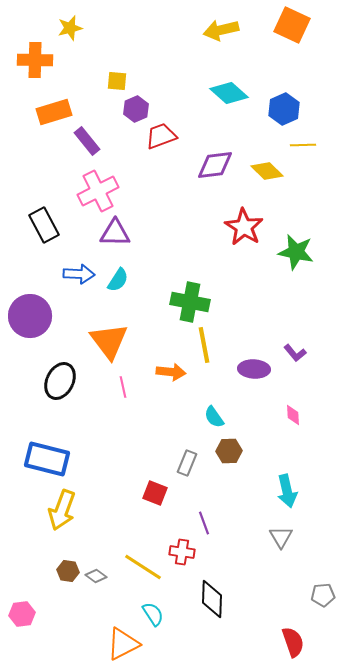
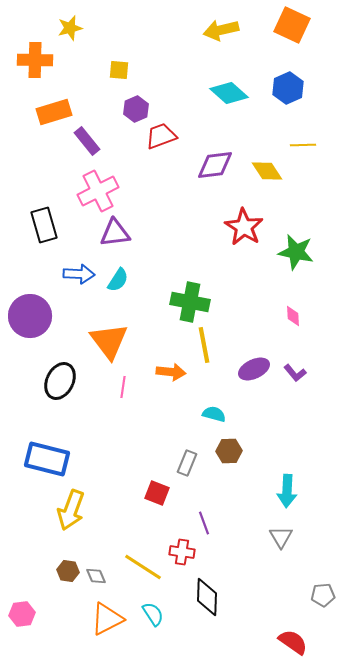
yellow square at (117, 81): moved 2 px right, 11 px up
blue hexagon at (284, 109): moved 4 px right, 21 px up
yellow diamond at (267, 171): rotated 12 degrees clockwise
black rectangle at (44, 225): rotated 12 degrees clockwise
purple triangle at (115, 233): rotated 8 degrees counterclockwise
purple L-shape at (295, 353): moved 20 px down
purple ellipse at (254, 369): rotated 28 degrees counterclockwise
pink line at (123, 387): rotated 20 degrees clockwise
pink diamond at (293, 415): moved 99 px up
cyan semicircle at (214, 417): moved 3 px up; rotated 140 degrees clockwise
cyan arrow at (287, 491): rotated 16 degrees clockwise
red square at (155, 493): moved 2 px right
yellow arrow at (62, 510): moved 9 px right
gray diamond at (96, 576): rotated 30 degrees clockwise
black diamond at (212, 599): moved 5 px left, 2 px up
red semicircle at (293, 642): rotated 36 degrees counterclockwise
orange triangle at (123, 644): moved 16 px left, 25 px up
